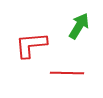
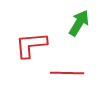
green arrow: moved 3 px up
